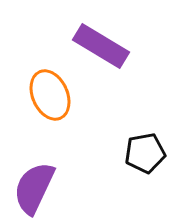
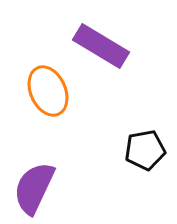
orange ellipse: moved 2 px left, 4 px up
black pentagon: moved 3 px up
